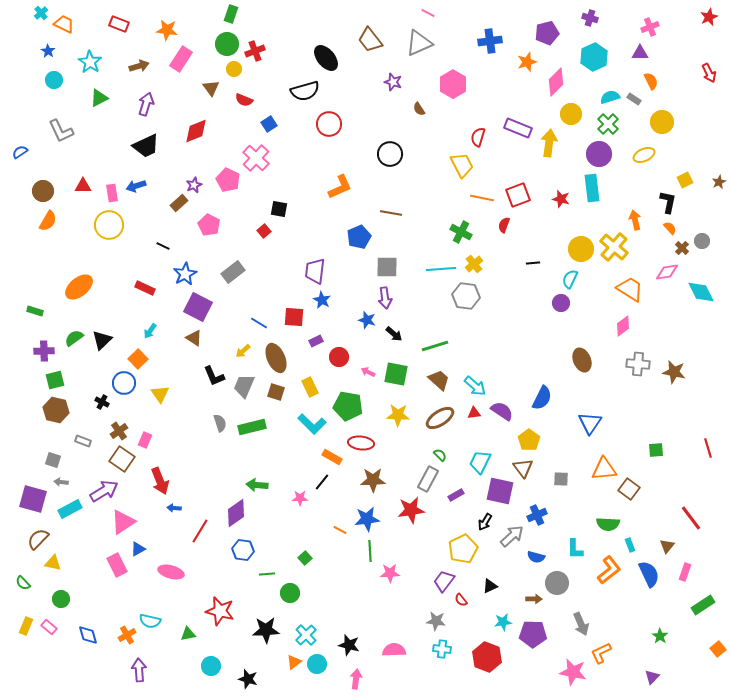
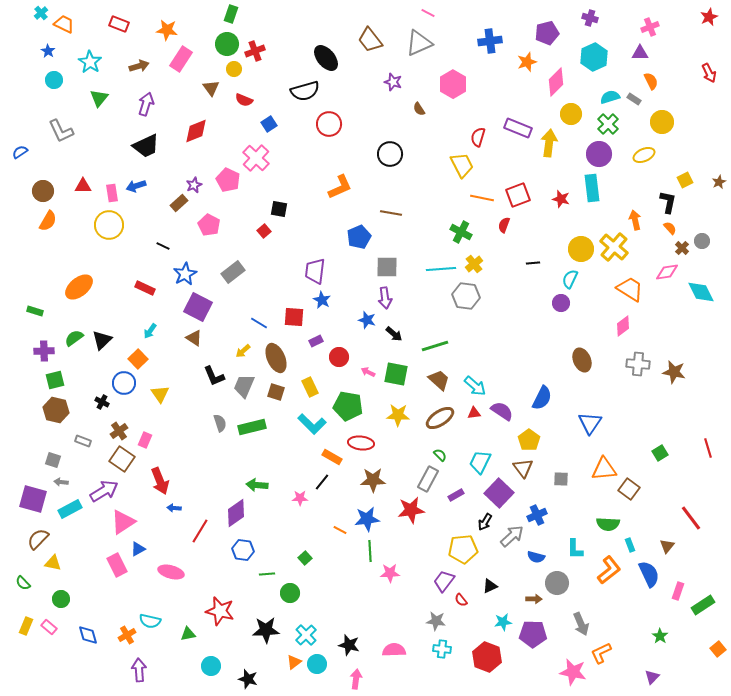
green triangle at (99, 98): rotated 24 degrees counterclockwise
green square at (656, 450): moved 4 px right, 3 px down; rotated 28 degrees counterclockwise
purple square at (500, 491): moved 1 px left, 2 px down; rotated 32 degrees clockwise
yellow pentagon at (463, 549): rotated 20 degrees clockwise
pink rectangle at (685, 572): moved 7 px left, 19 px down
